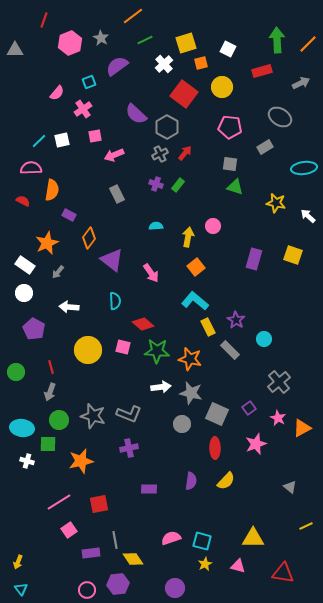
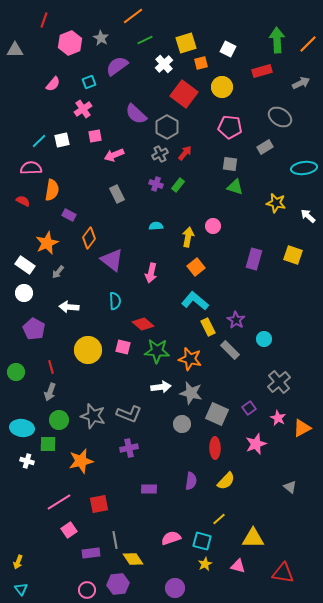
pink semicircle at (57, 93): moved 4 px left, 9 px up
pink arrow at (151, 273): rotated 48 degrees clockwise
yellow line at (306, 526): moved 87 px left, 7 px up; rotated 16 degrees counterclockwise
